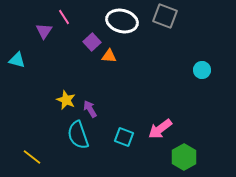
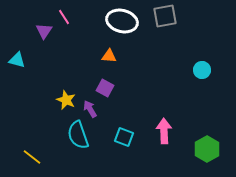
gray square: rotated 30 degrees counterclockwise
purple square: moved 13 px right, 46 px down; rotated 18 degrees counterclockwise
pink arrow: moved 4 px right, 2 px down; rotated 125 degrees clockwise
green hexagon: moved 23 px right, 8 px up
